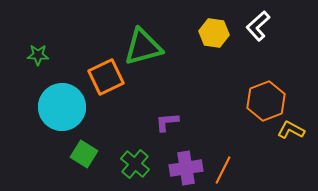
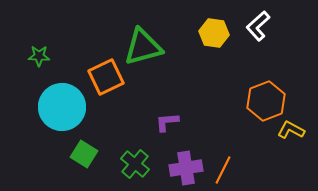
green star: moved 1 px right, 1 px down
